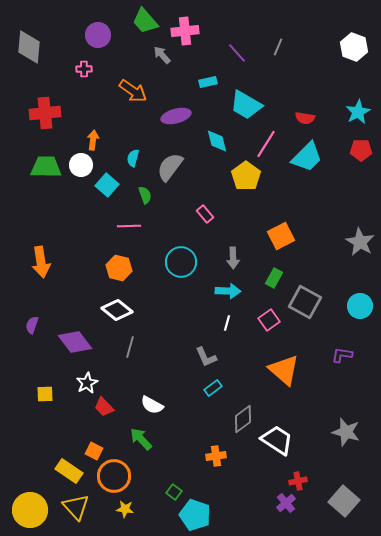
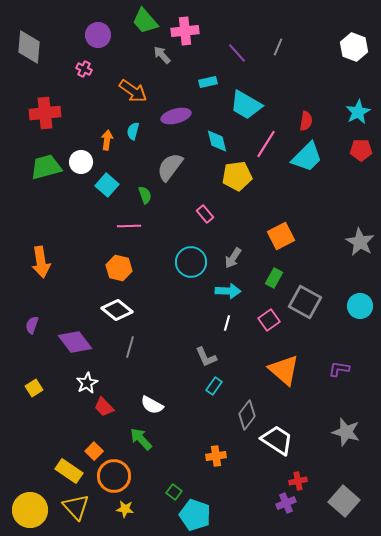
pink cross at (84, 69): rotated 28 degrees clockwise
red semicircle at (305, 118): moved 1 px right, 3 px down; rotated 90 degrees counterclockwise
orange arrow at (93, 140): moved 14 px right
cyan semicircle at (133, 158): moved 27 px up
white circle at (81, 165): moved 3 px up
green trapezoid at (46, 167): rotated 16 degrees counterclockwise
yellow pentagon at (246, 176): moved 9 px left; rotated 28 degrees clockwise
gray arrow at (233, 258): rotated 35 degrees clockwise
cyan circle at (181, 262): moved 10 px right
purple L-shape at (342, 355): moved 3 px left, 14 px down
cyan rectangle at (213, 388): moved 1 px right, 2 px up; rotated 18 degrees counterclockwise
yellow square at (45, 394): moved 11 px left, 6 px up; rotated 30 degrees counterclockwise
gray diamond at (243, 419): moved 4 px right, 4 px up; rotated 16 degrees counterclockwise
orange square at (94, 451): rotated 18 degrees clockwise
purple cross at (286, 503): rotated 18 degrees clockwise
